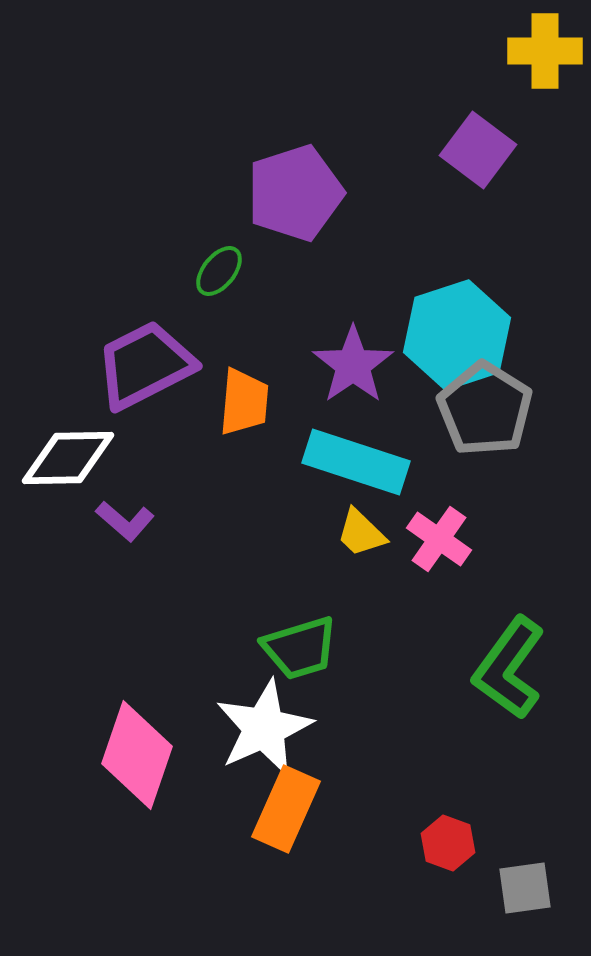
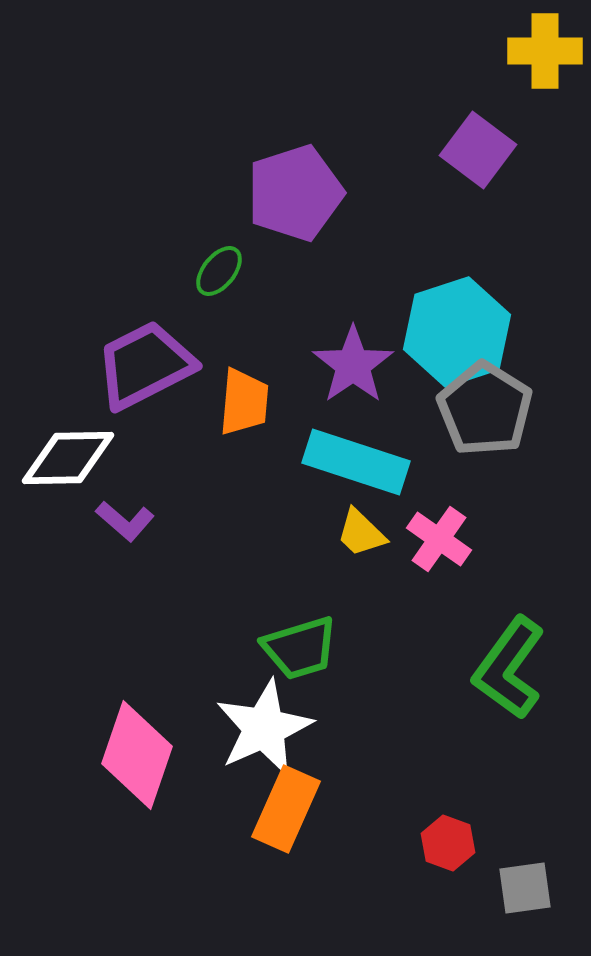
cyan hexagon: moved 3 px up
